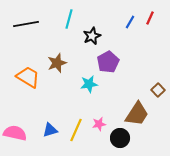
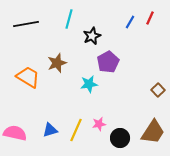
brown trapezoid: moved 16 px right, 18 px down
